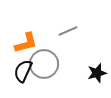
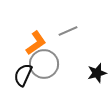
orange L-shape: moved 10 px right; rotated 20 degrees counterclockwise
black semicircle: moved 4 px down
